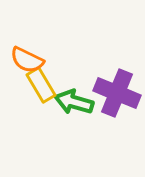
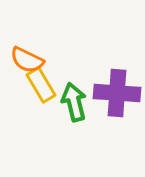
purple cross: rotated 18 degrees counterclockwise
green arrow: rotated 60 degrees clockwise
